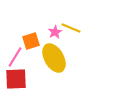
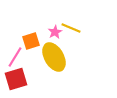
yellow ellipse: moved 1 px up
red square: rotated 15 degrees counterclockwise
